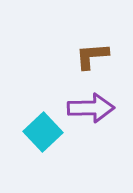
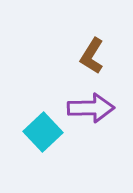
brown L-shape: rotated 54 degrees counterclockwise
